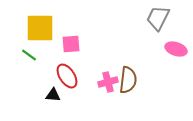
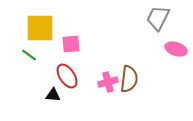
brown semicircle: moved 1 px right, 1 px up
